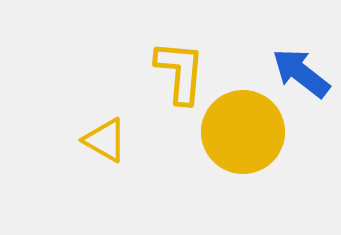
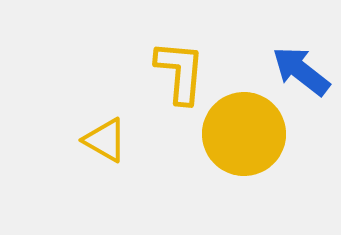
blue arrow: moved 2 px up
yellow circle: moved 1 px right, 2 px down
